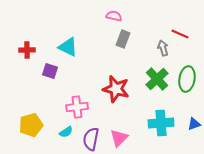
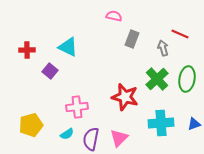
gray rectangle: moved 9 px right
purple square: rotated 21 degrees clockwise
red star: moved 9 px right, 8 px down
cyan semicircle: moved 1 px right, 2 px down
